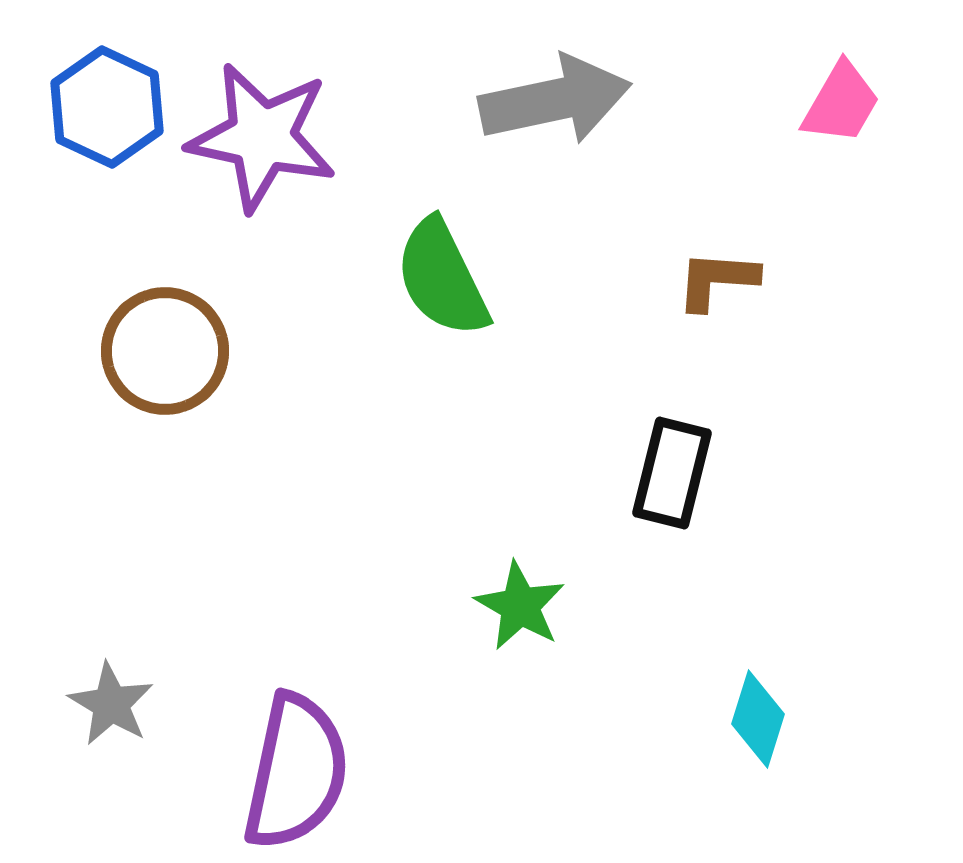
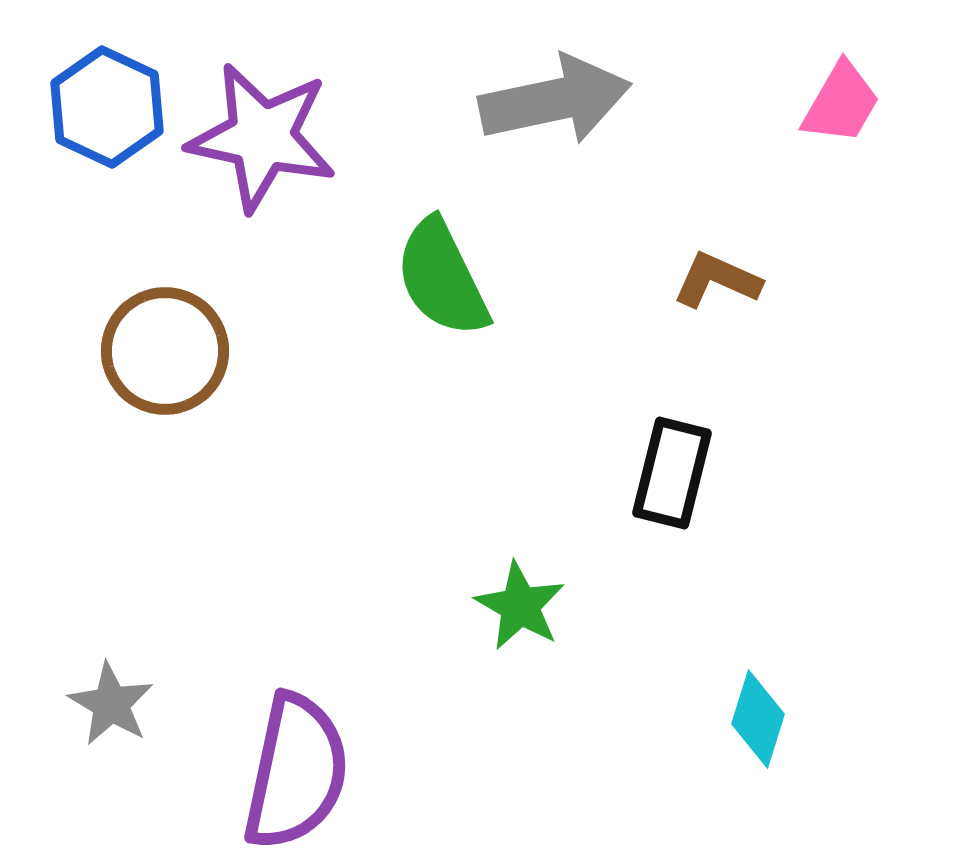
brown L-shape: rotated 20 degrees clockwise
